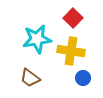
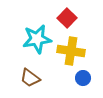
red square: moved 6 px left
